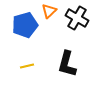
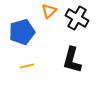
blue pentagon: moved 3 px left, 7 px down
black L-shape: moved 5 px right, 4 px up
